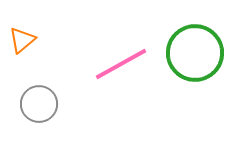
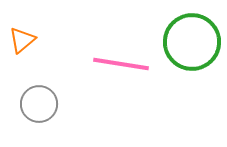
green circle: moved 3 px left, 11 px up
pink line: rotated 38 degrees clockwise
